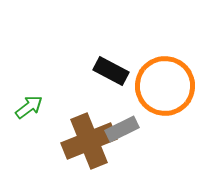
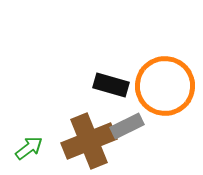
black rectangle: moved 14 px down; rotated 12 degrees counterclockwise
green arrow: moved 41 px down
gray rectangle: moved 5 px right, 3 px up
